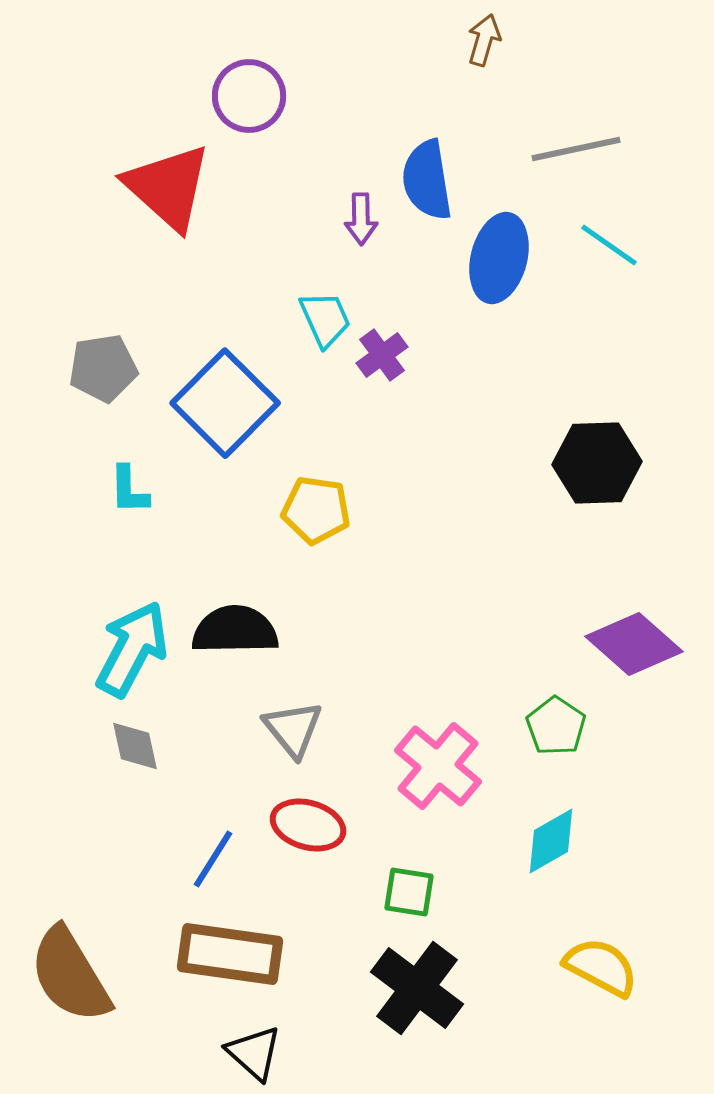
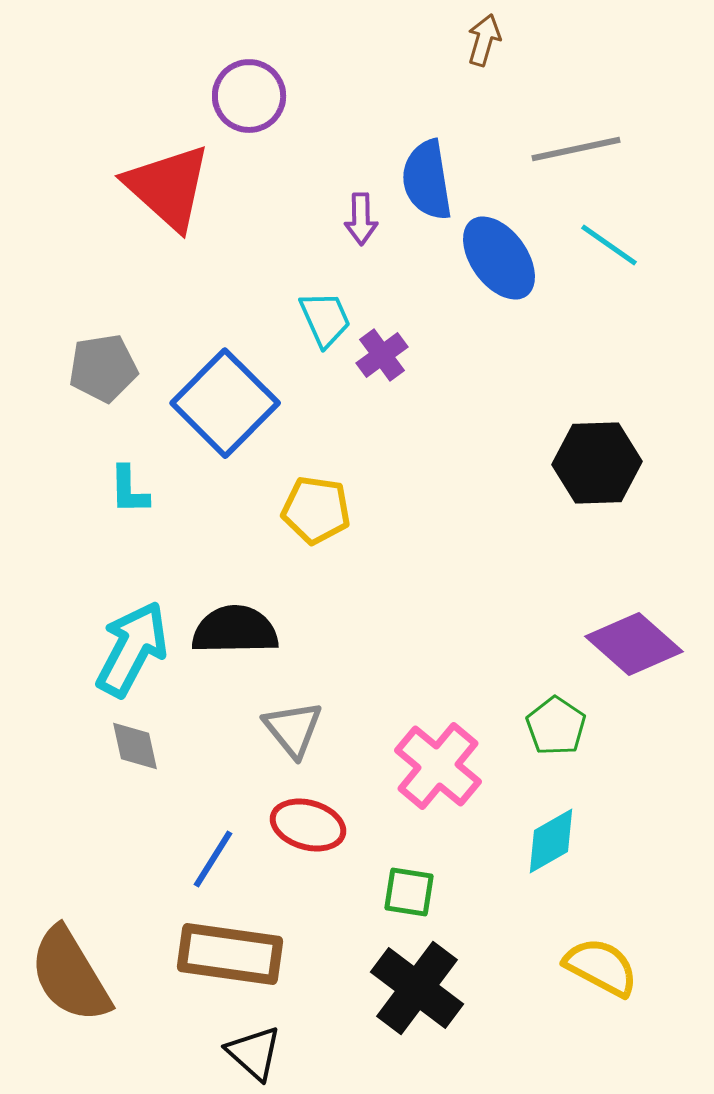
blue ellipse: rotated 50 degrees counterclockwise
